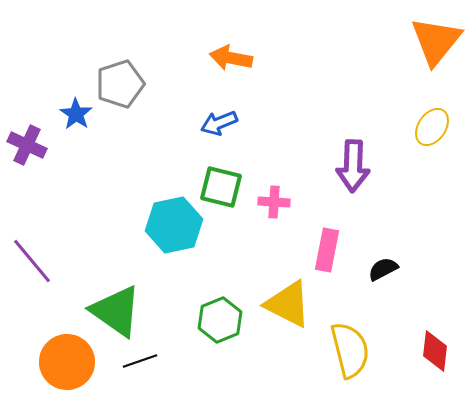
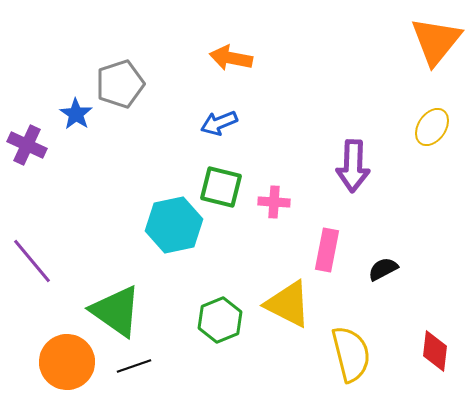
yellow semicircle: moved 1 px right, 4 px down
black line: moved 6 px left, 5 px down
